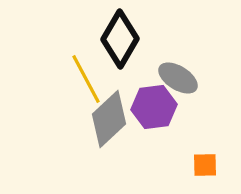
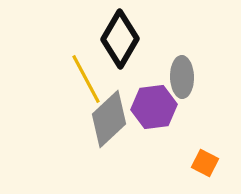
gray ellipse: moved 4 px right, 1 px up; rotated 57 degrees clockwise
orange square: moved 2 px up; rotated 28 degrees clockwise
